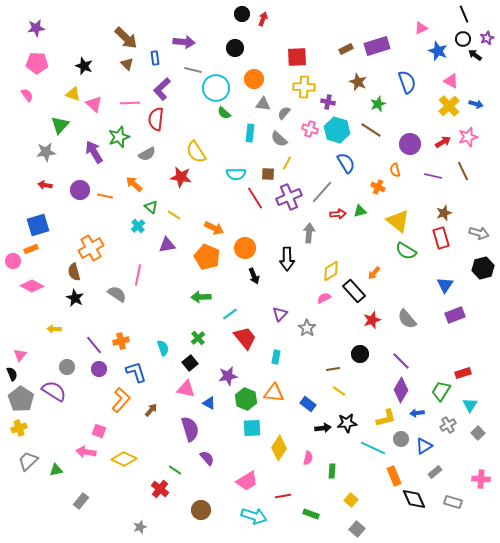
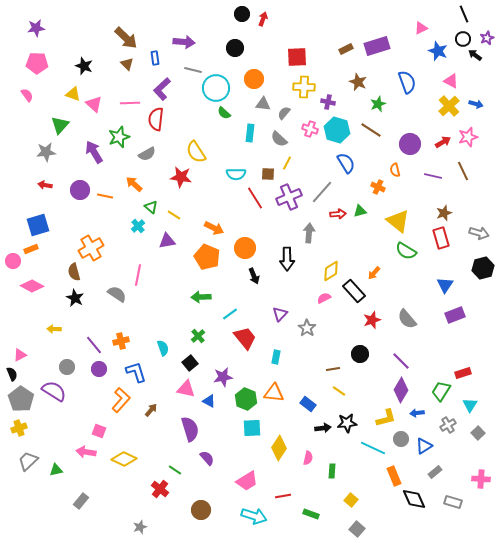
purple triangle at (167, 245): moved 4 px up
green cross at (198, 338): moved 2 px up
pink triangle at (20, 355): rotated 24 degrees clockwise
purple star at (228, 376): moved 5 px left, 1 px down
blue triangle at (209, 403): moved 2 px up
